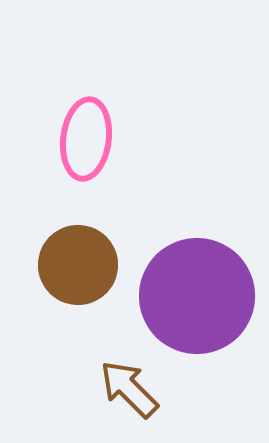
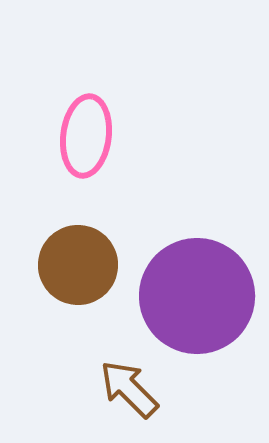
pink ellipse: moved 3 px up
